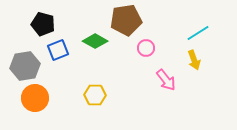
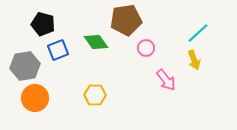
cyan line: rotated 10 degrees counterclockwise
green diamond: moved 1 px right, 1 px down; rotated 25 degrees clockwise
